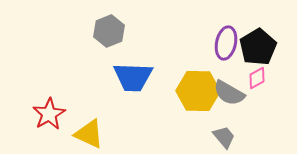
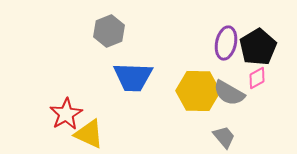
red star: moved 17 px right
